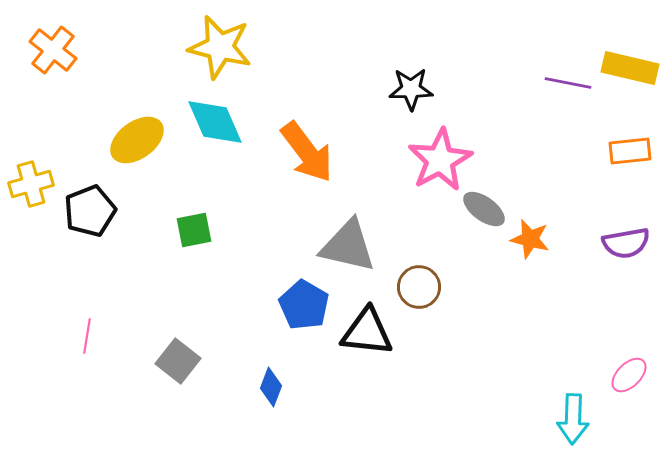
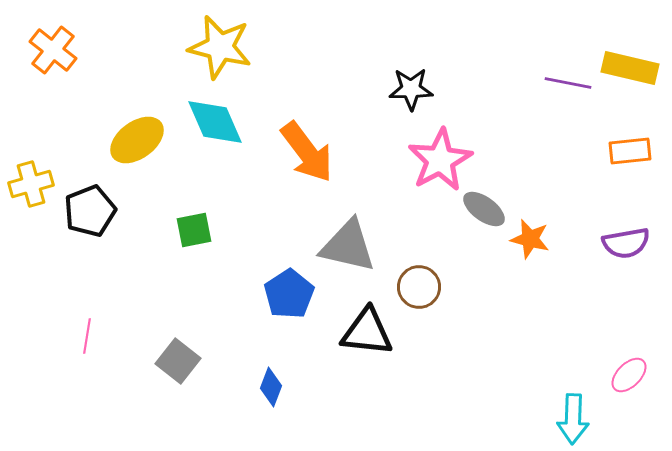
blue pentagon: moved 15 px left, 11 px up; rotated 9 degrees clockwise
